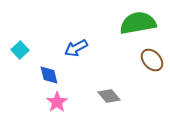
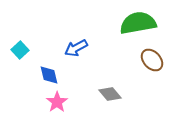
gray diamond: moved 1 px right, 2 px up
